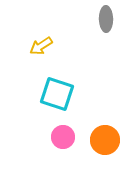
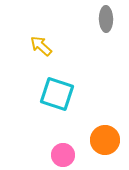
yellow arrow: rotated 75 degrees clockwise
pink circle: moved 18 px down
